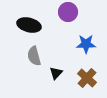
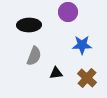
black ellipse: rotated 15 degrees counterclockwise
blue star: moved 4 px left, 1 px down
gray semicircle: rotated 144 degrees counterclockwise
black triangle: rotated 40 degrees clockwise
